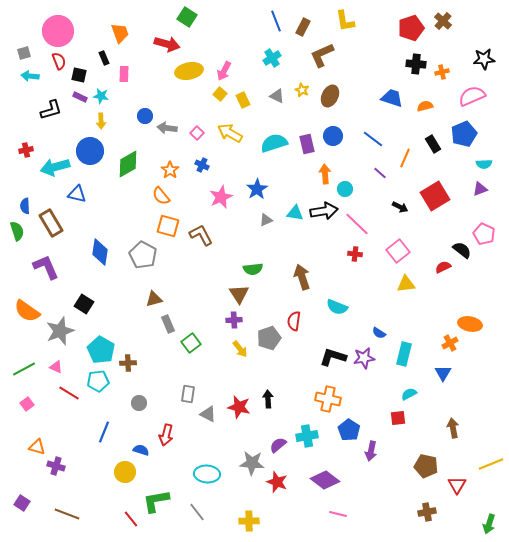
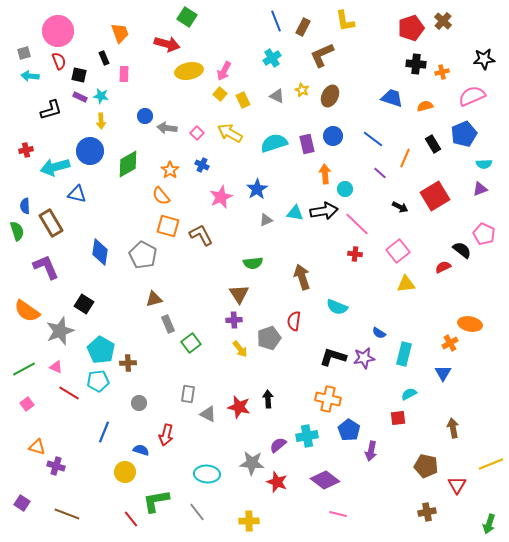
green semicircle at (253, 269): moved 6 px up
